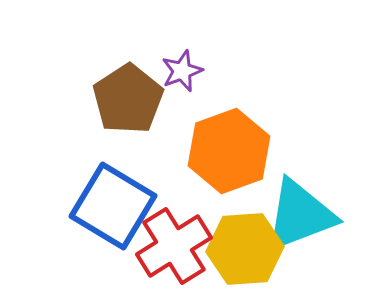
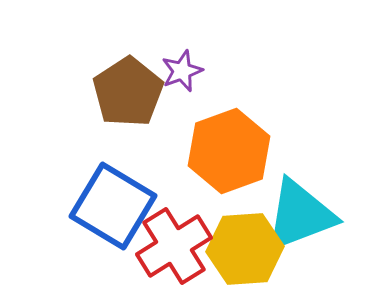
brown pentagon: moved 7 px up
